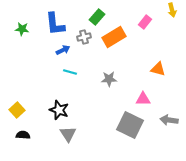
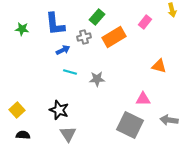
orange triangle: moved 1 px right, 3 px up
gray star: moved 12 px left
